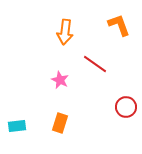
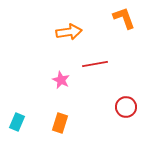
orange L-shape: moved 5 px right, 7 px up
orange arrow: moved 4 px right; rotated 105 degrees counterclockwise
red line: rotated 45 degrees counterclockwise
pink star: moved 1 px right
cyan rectangle: moved 4 px up; rotated 60 degrees counterclockwise
